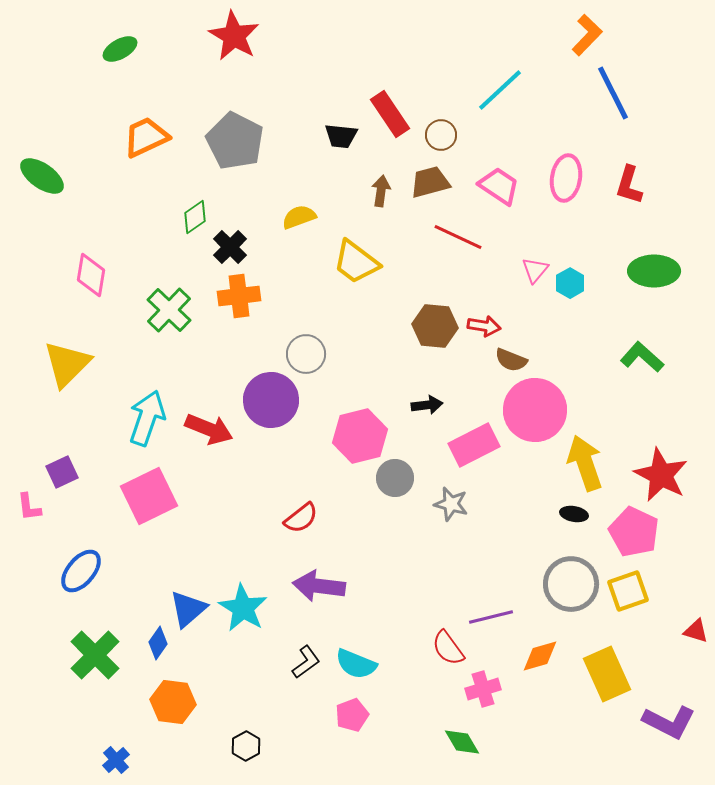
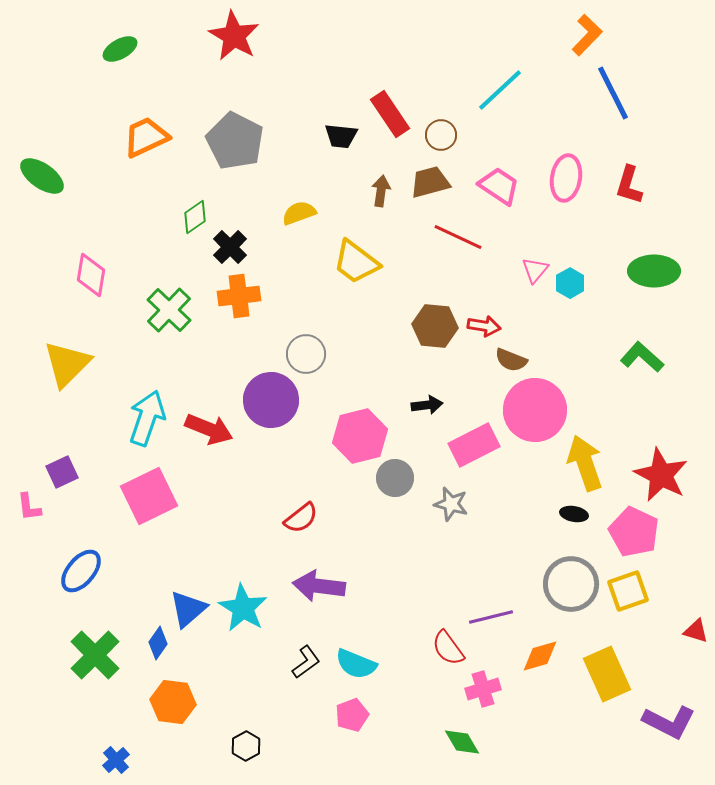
yellow semicircle at (299, 217): moved 4 px up
